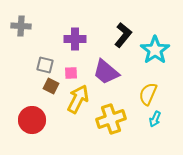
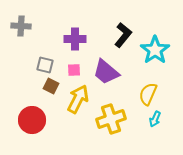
pink square: moved 3 px right, 3 px up
